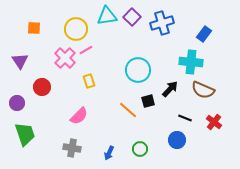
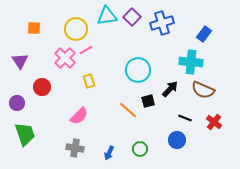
gray cross: moved 3 px right
